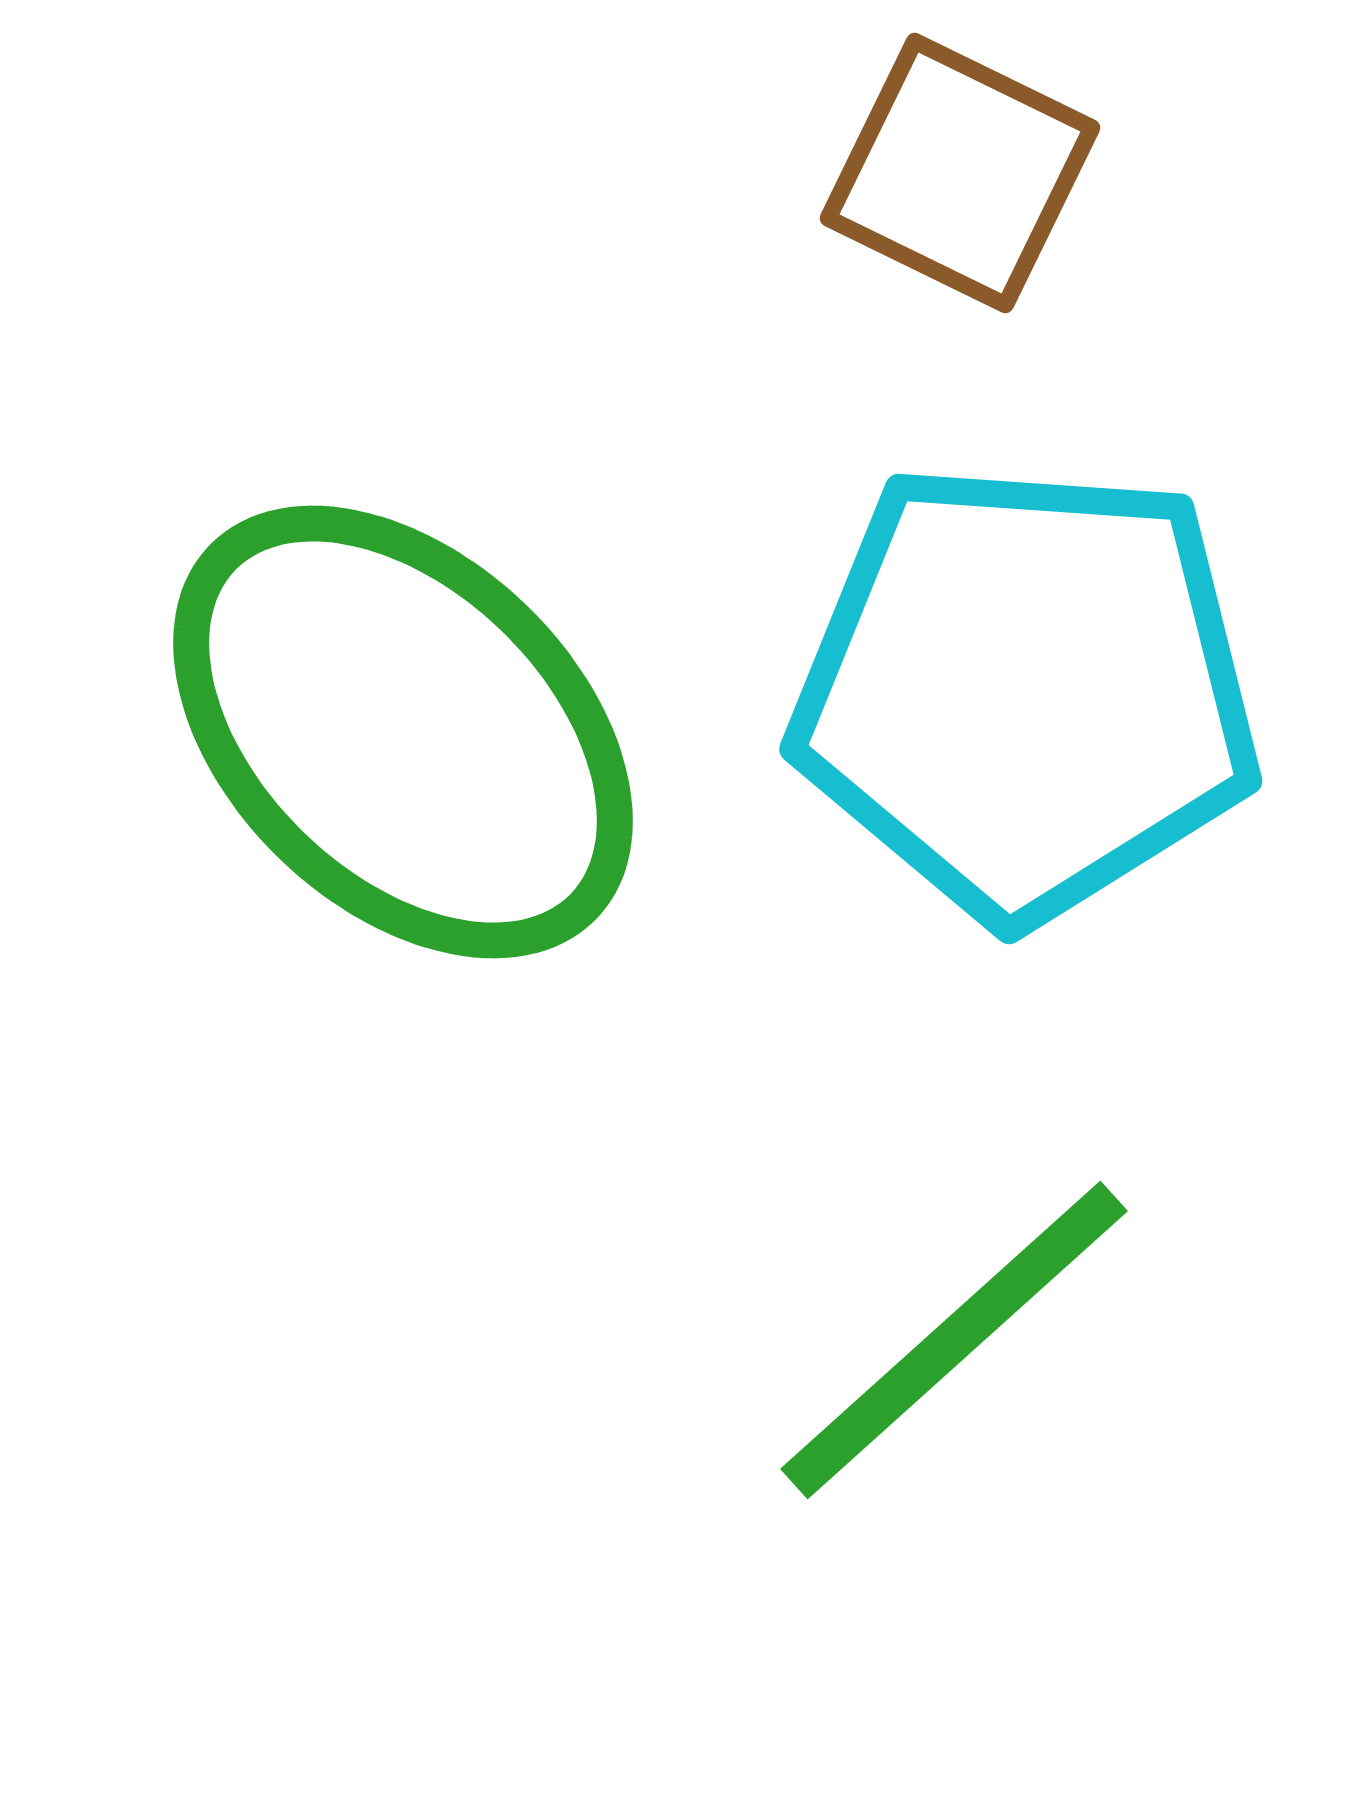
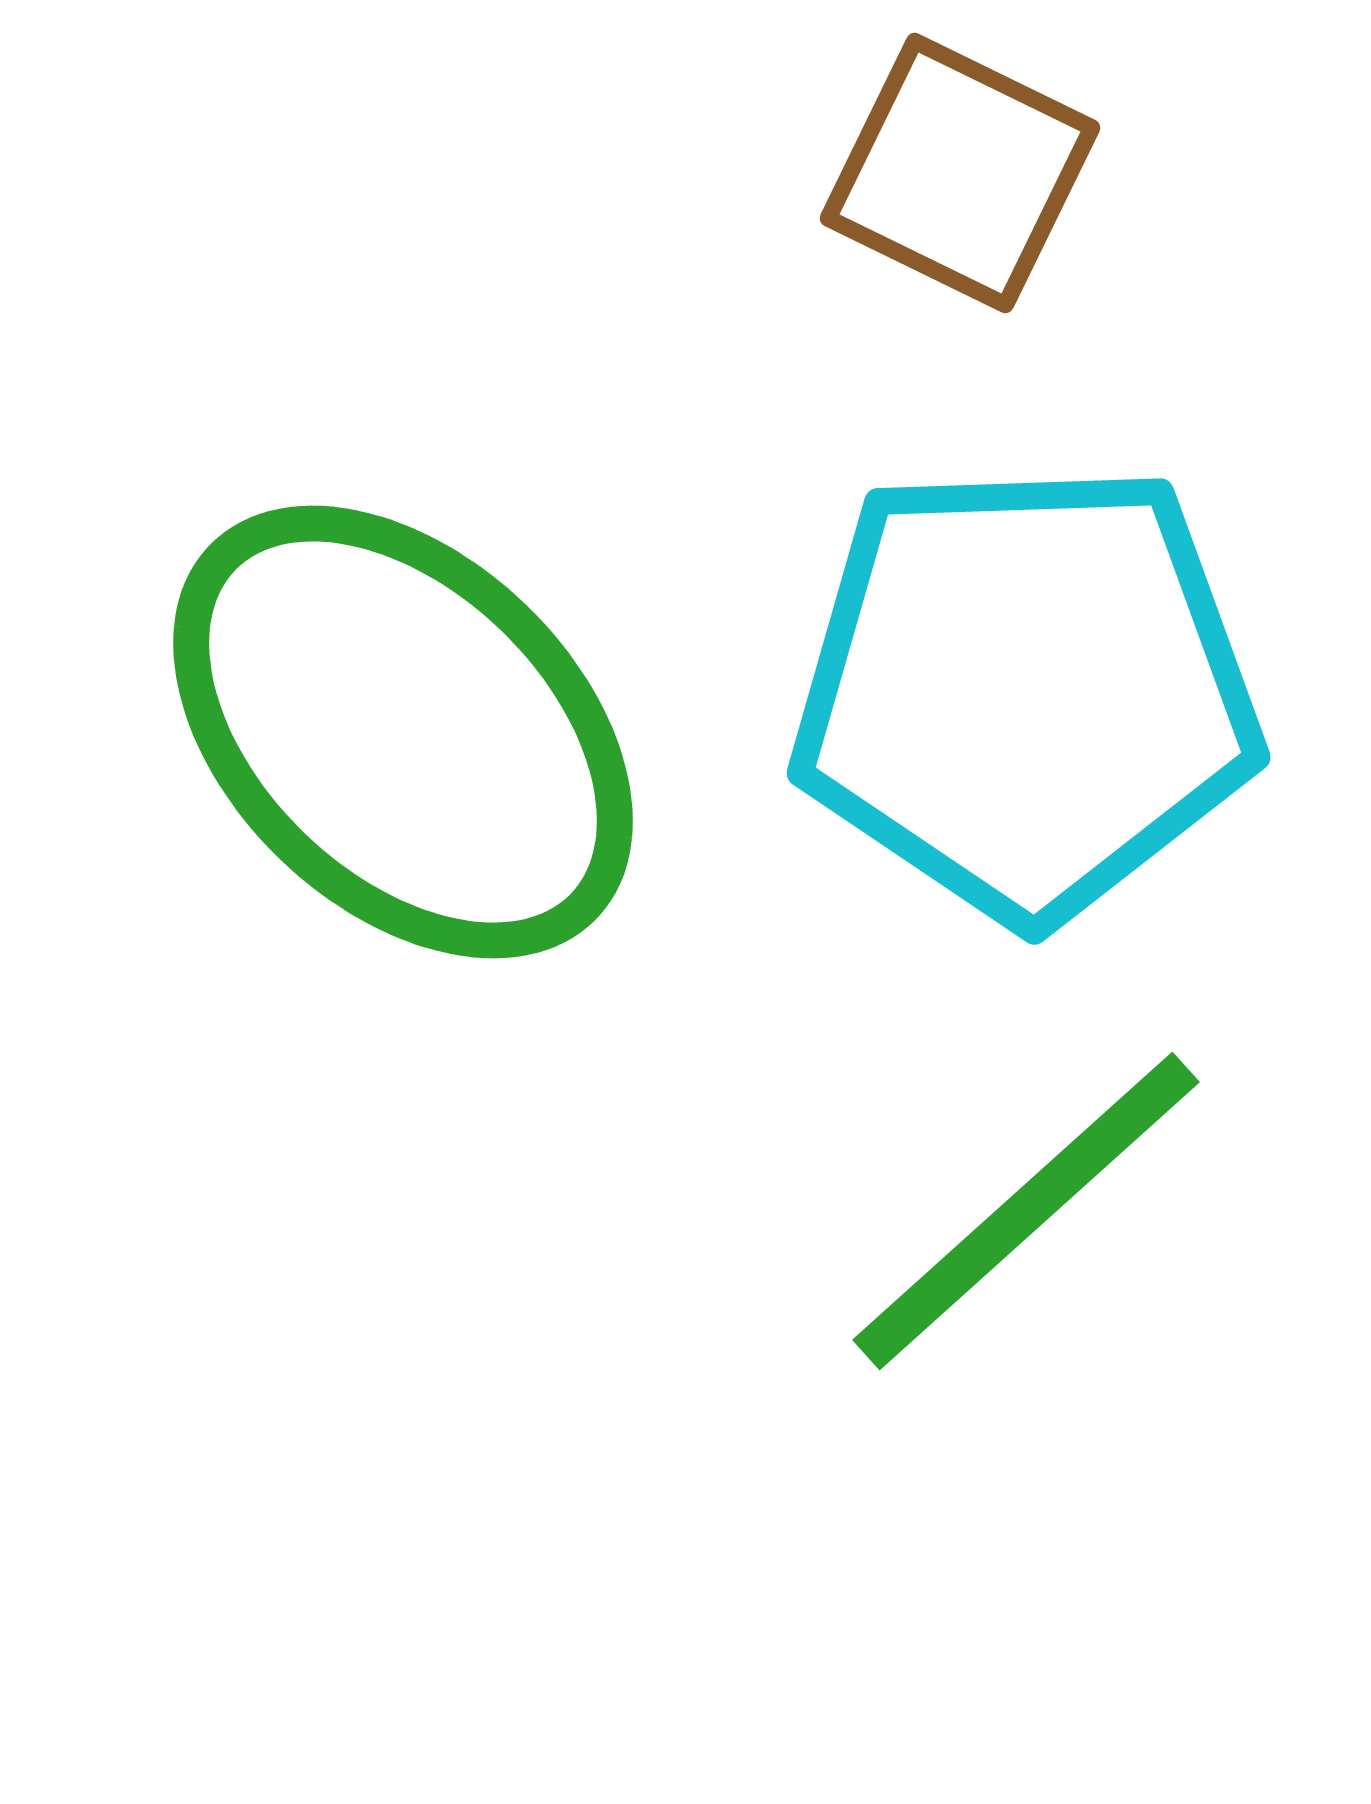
cyan pentagon: rotated 6 degrees counterclockwise
green line: moved 72 px right, 129 px up
